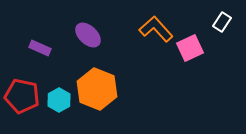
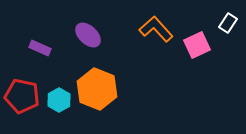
white rectangle: moved 6 px right, 1 px down
pink square: moved 7 px right, 3 px up
